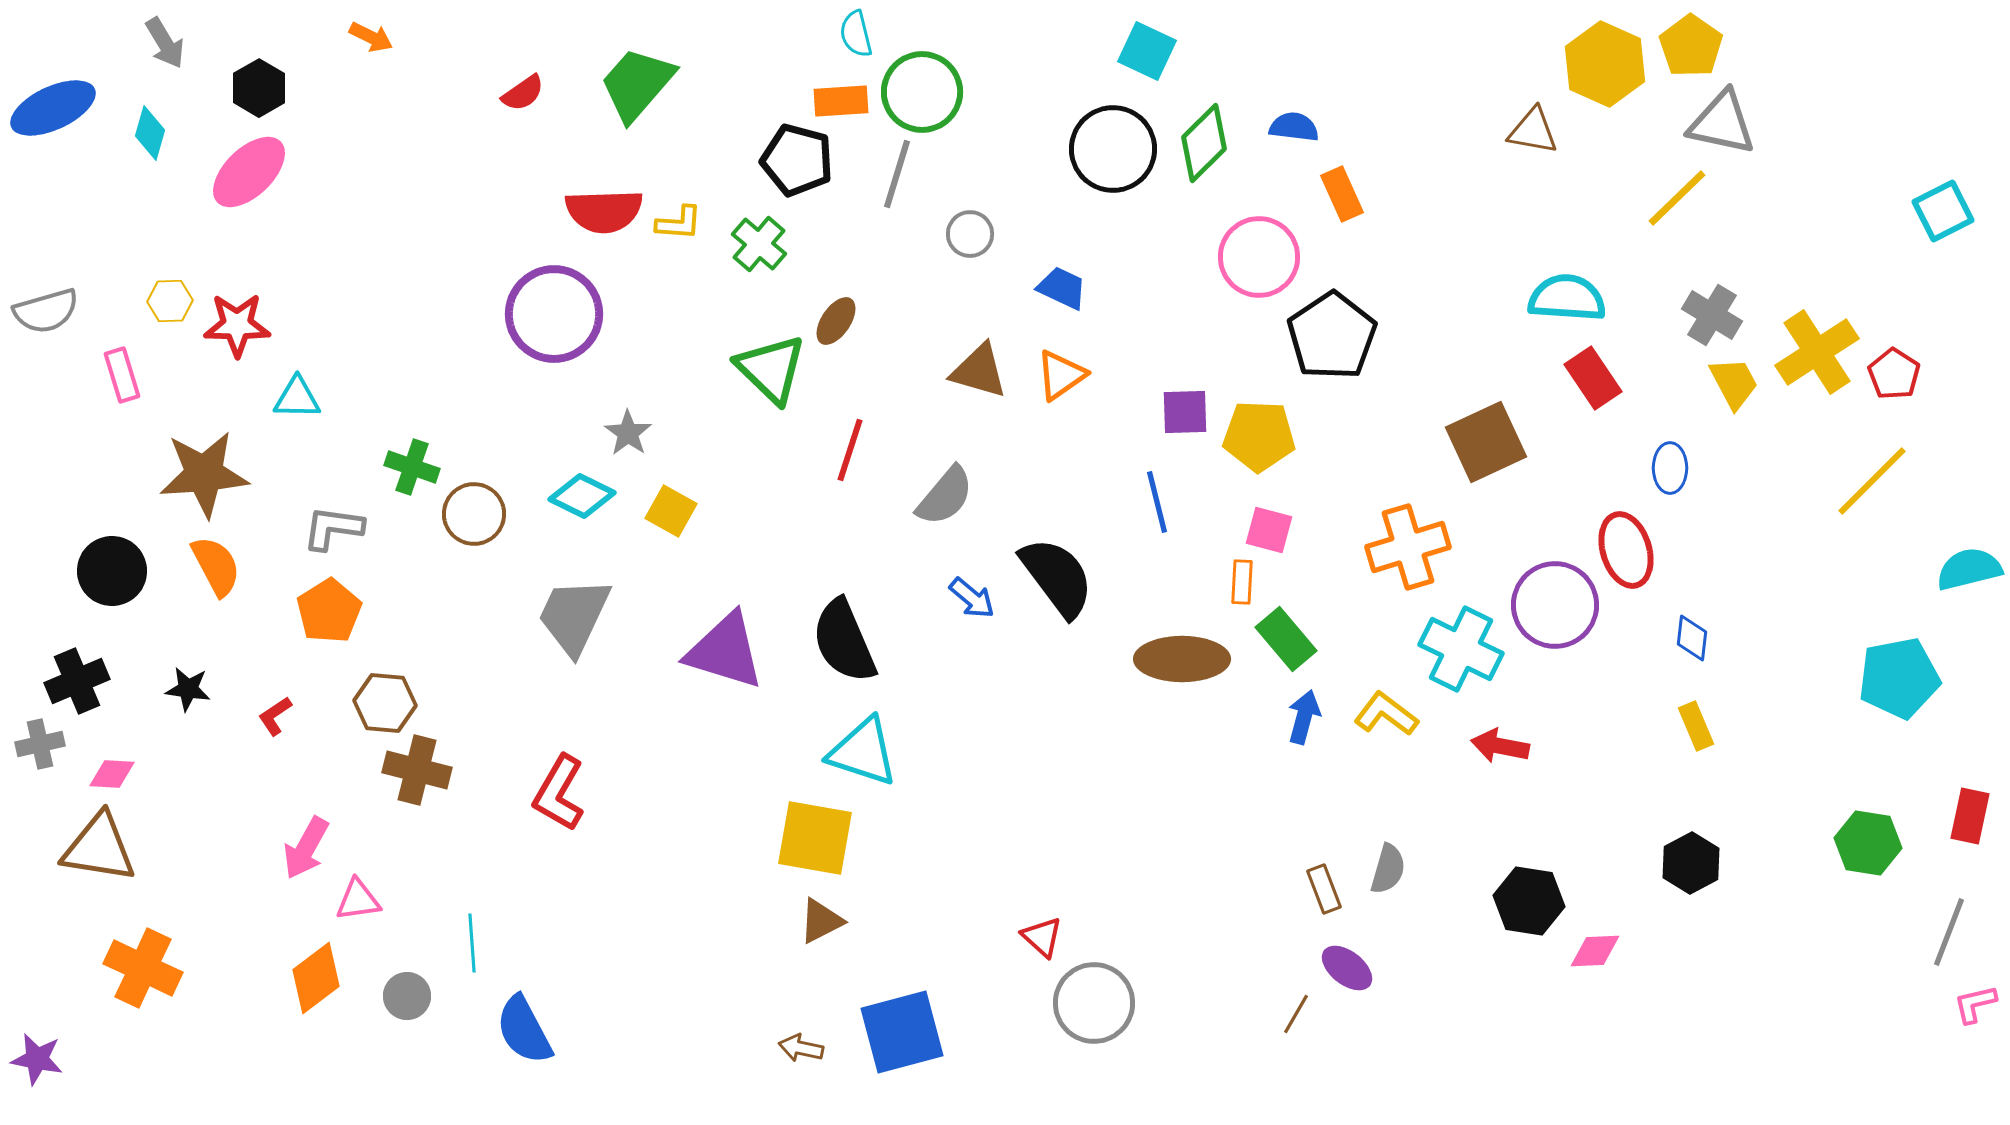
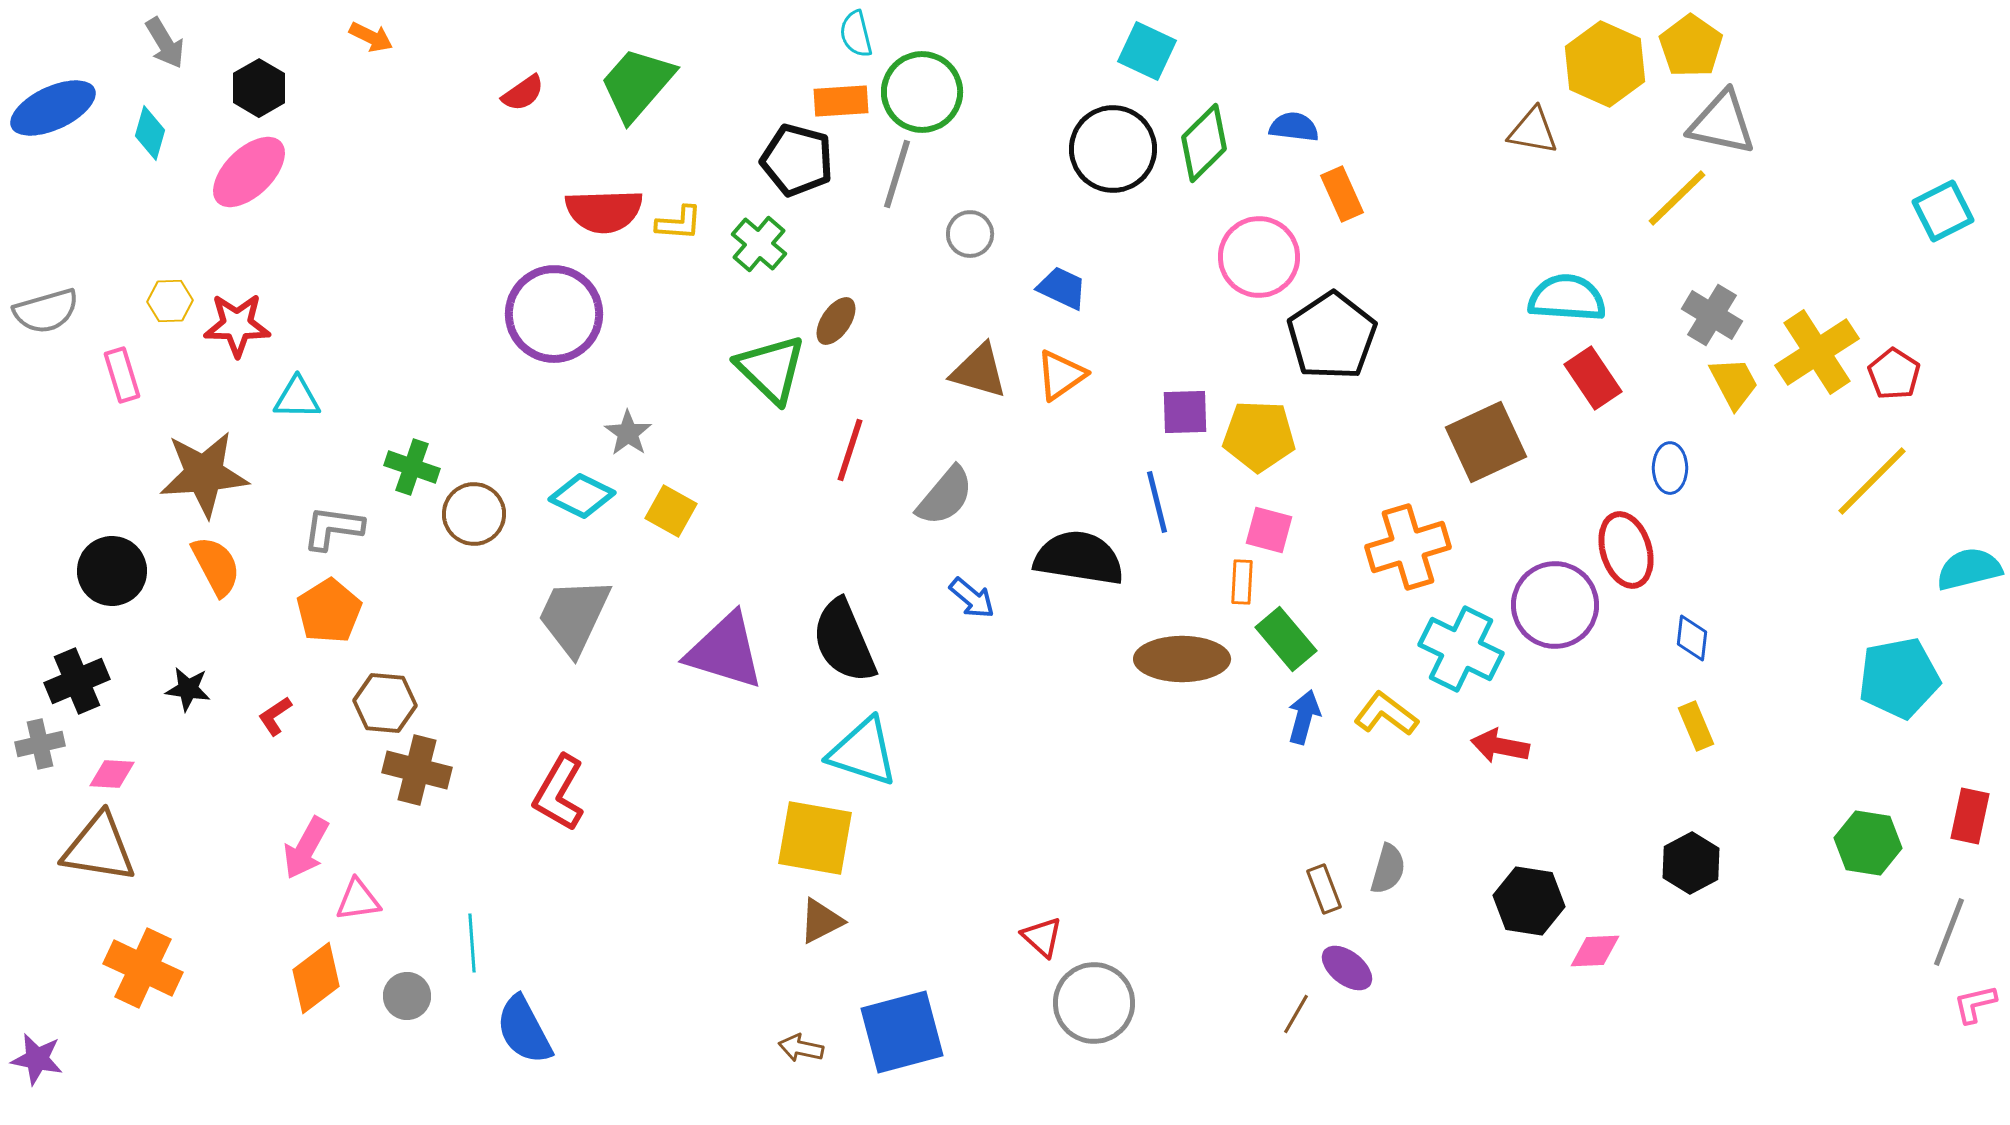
black semicircle at (1057, 577): moved 22 px right, 19 px up; rotated 44 degrees counterclockwise
